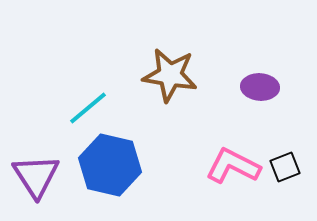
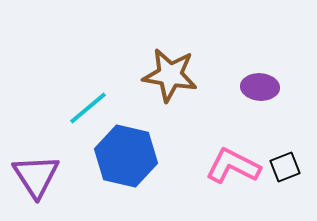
blue hexagon: moved 16 px right, 9 px up
